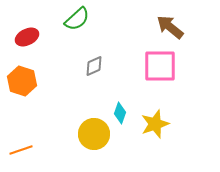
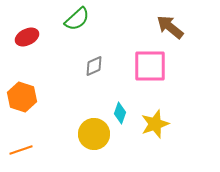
pink square: moved 10 px left
orange hexagon: moved 16 px down
